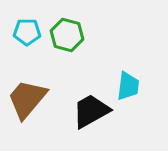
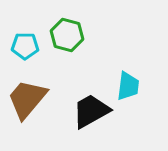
cyan pentagon: moved 2 px left, 14 px down
